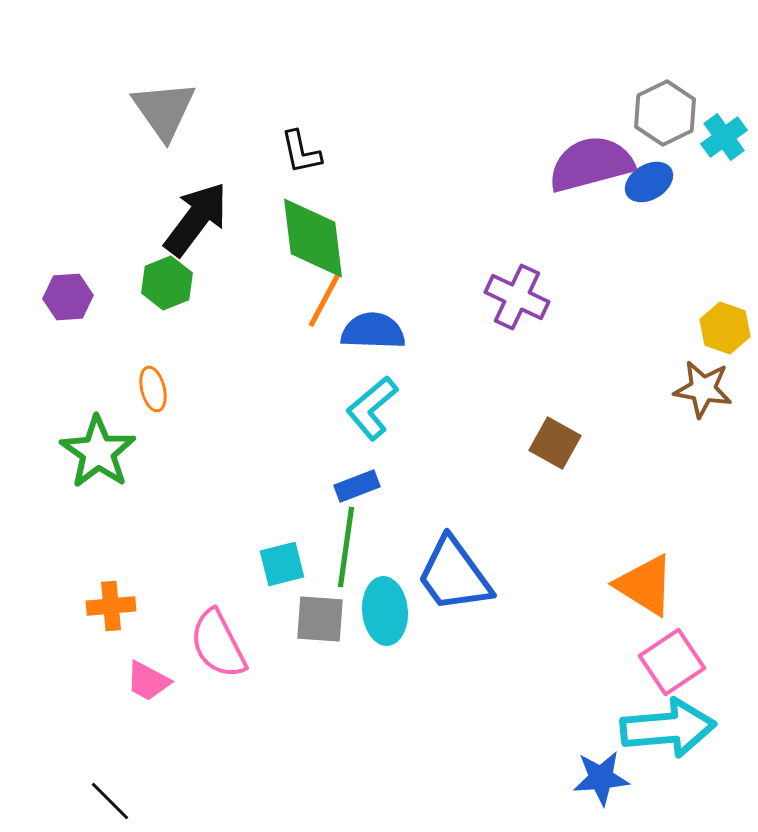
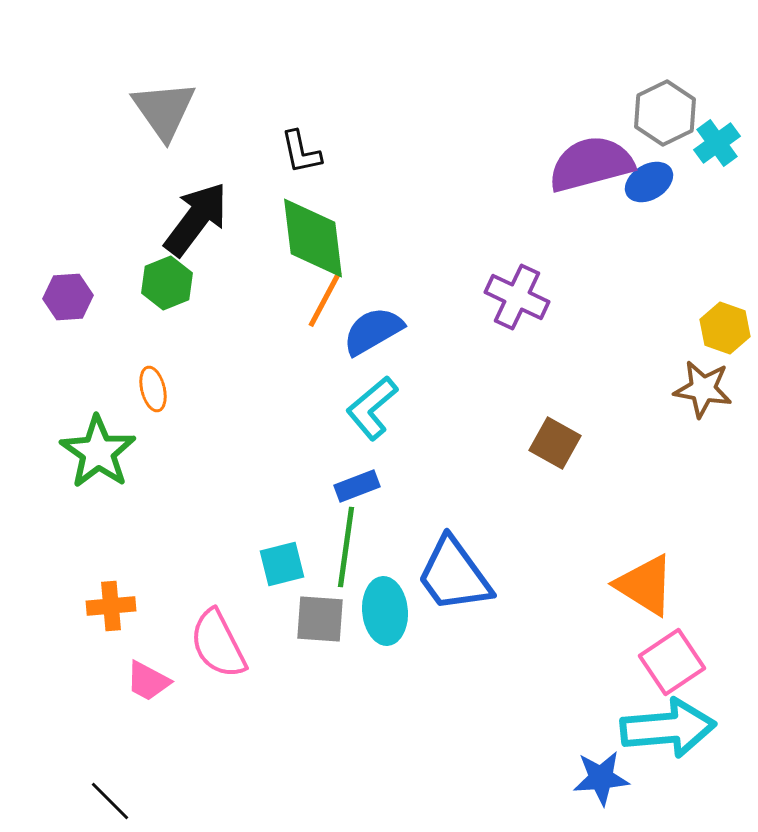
cyan cross: moved 7 px left, 6 px down
blue semicircle: rotated 32 degrees counterclockwise
